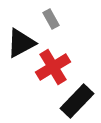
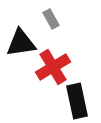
black triangle: rotated 20 degrees clockwise
black rectangle: rotated 56 degrees counterclockwise
